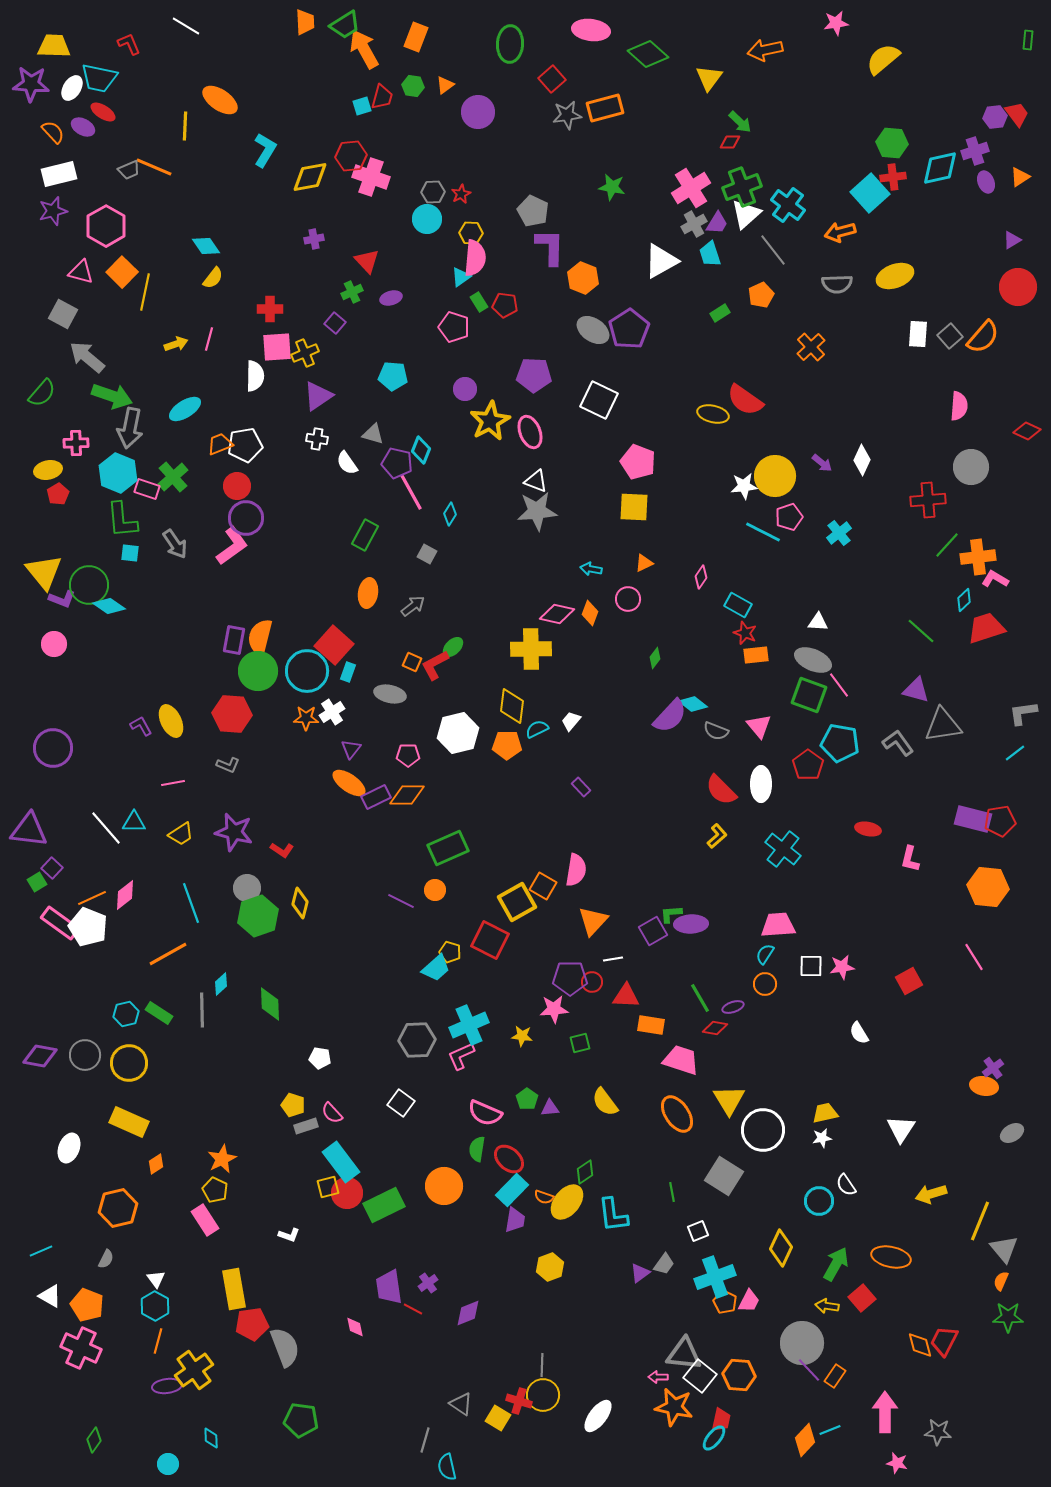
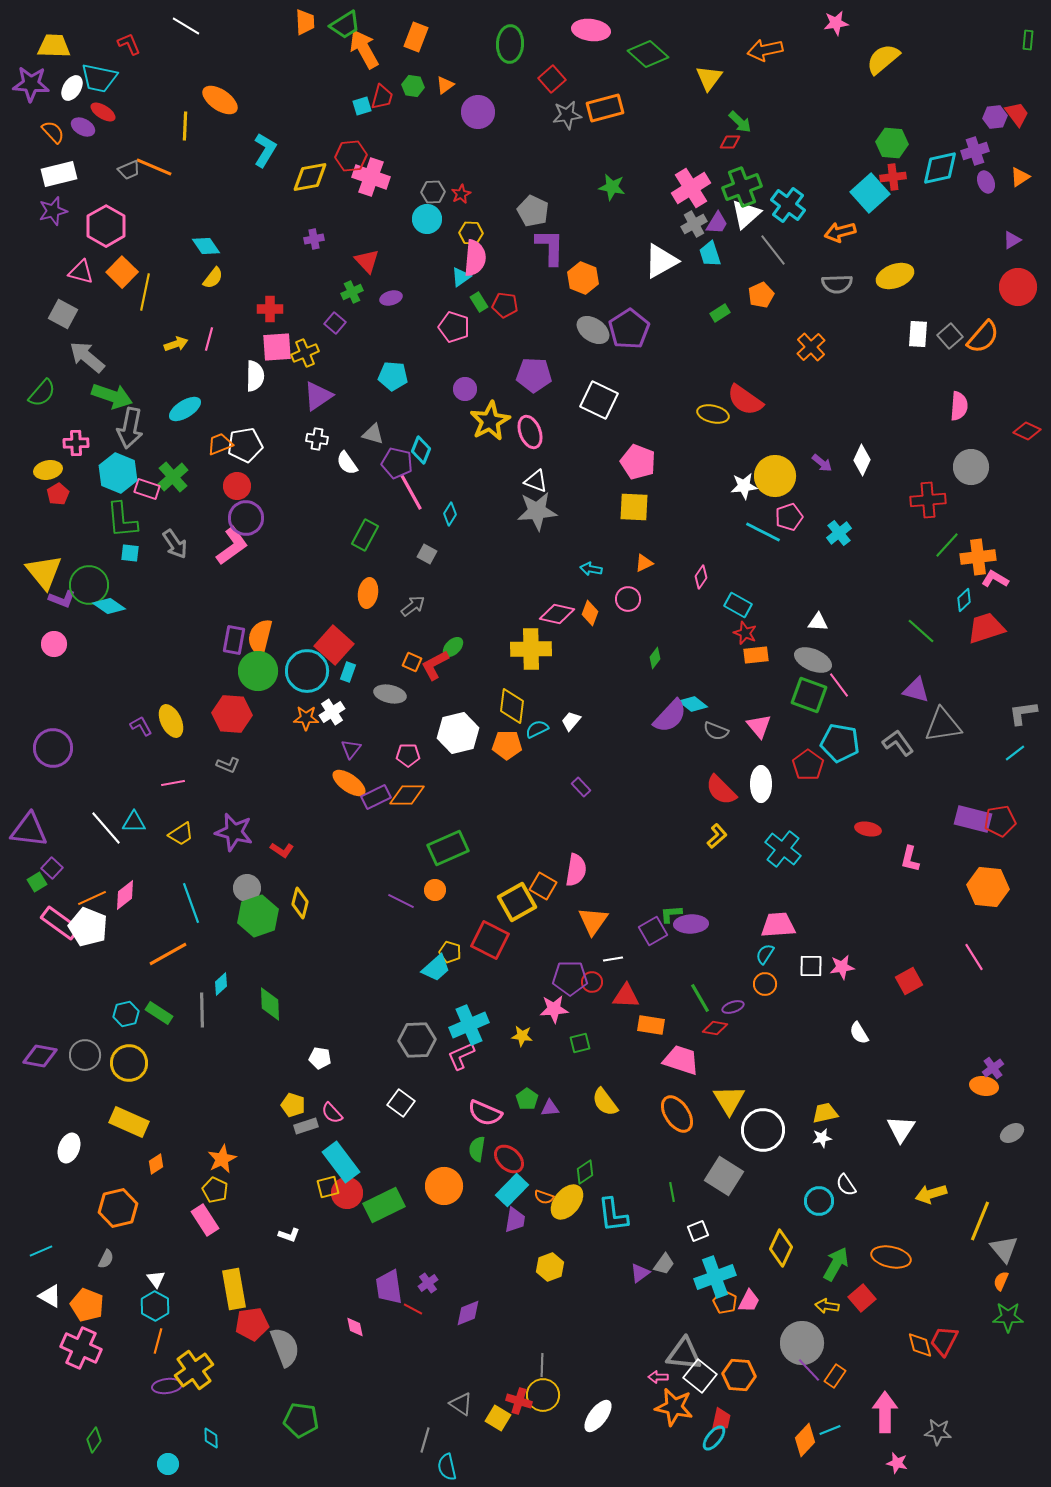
orange triangle at (593, 921): rotated 8 degrees counterclockwise
